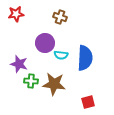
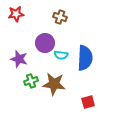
purple star: moved 5 px up
green cross: rotated 24 degrees counterclockwise
